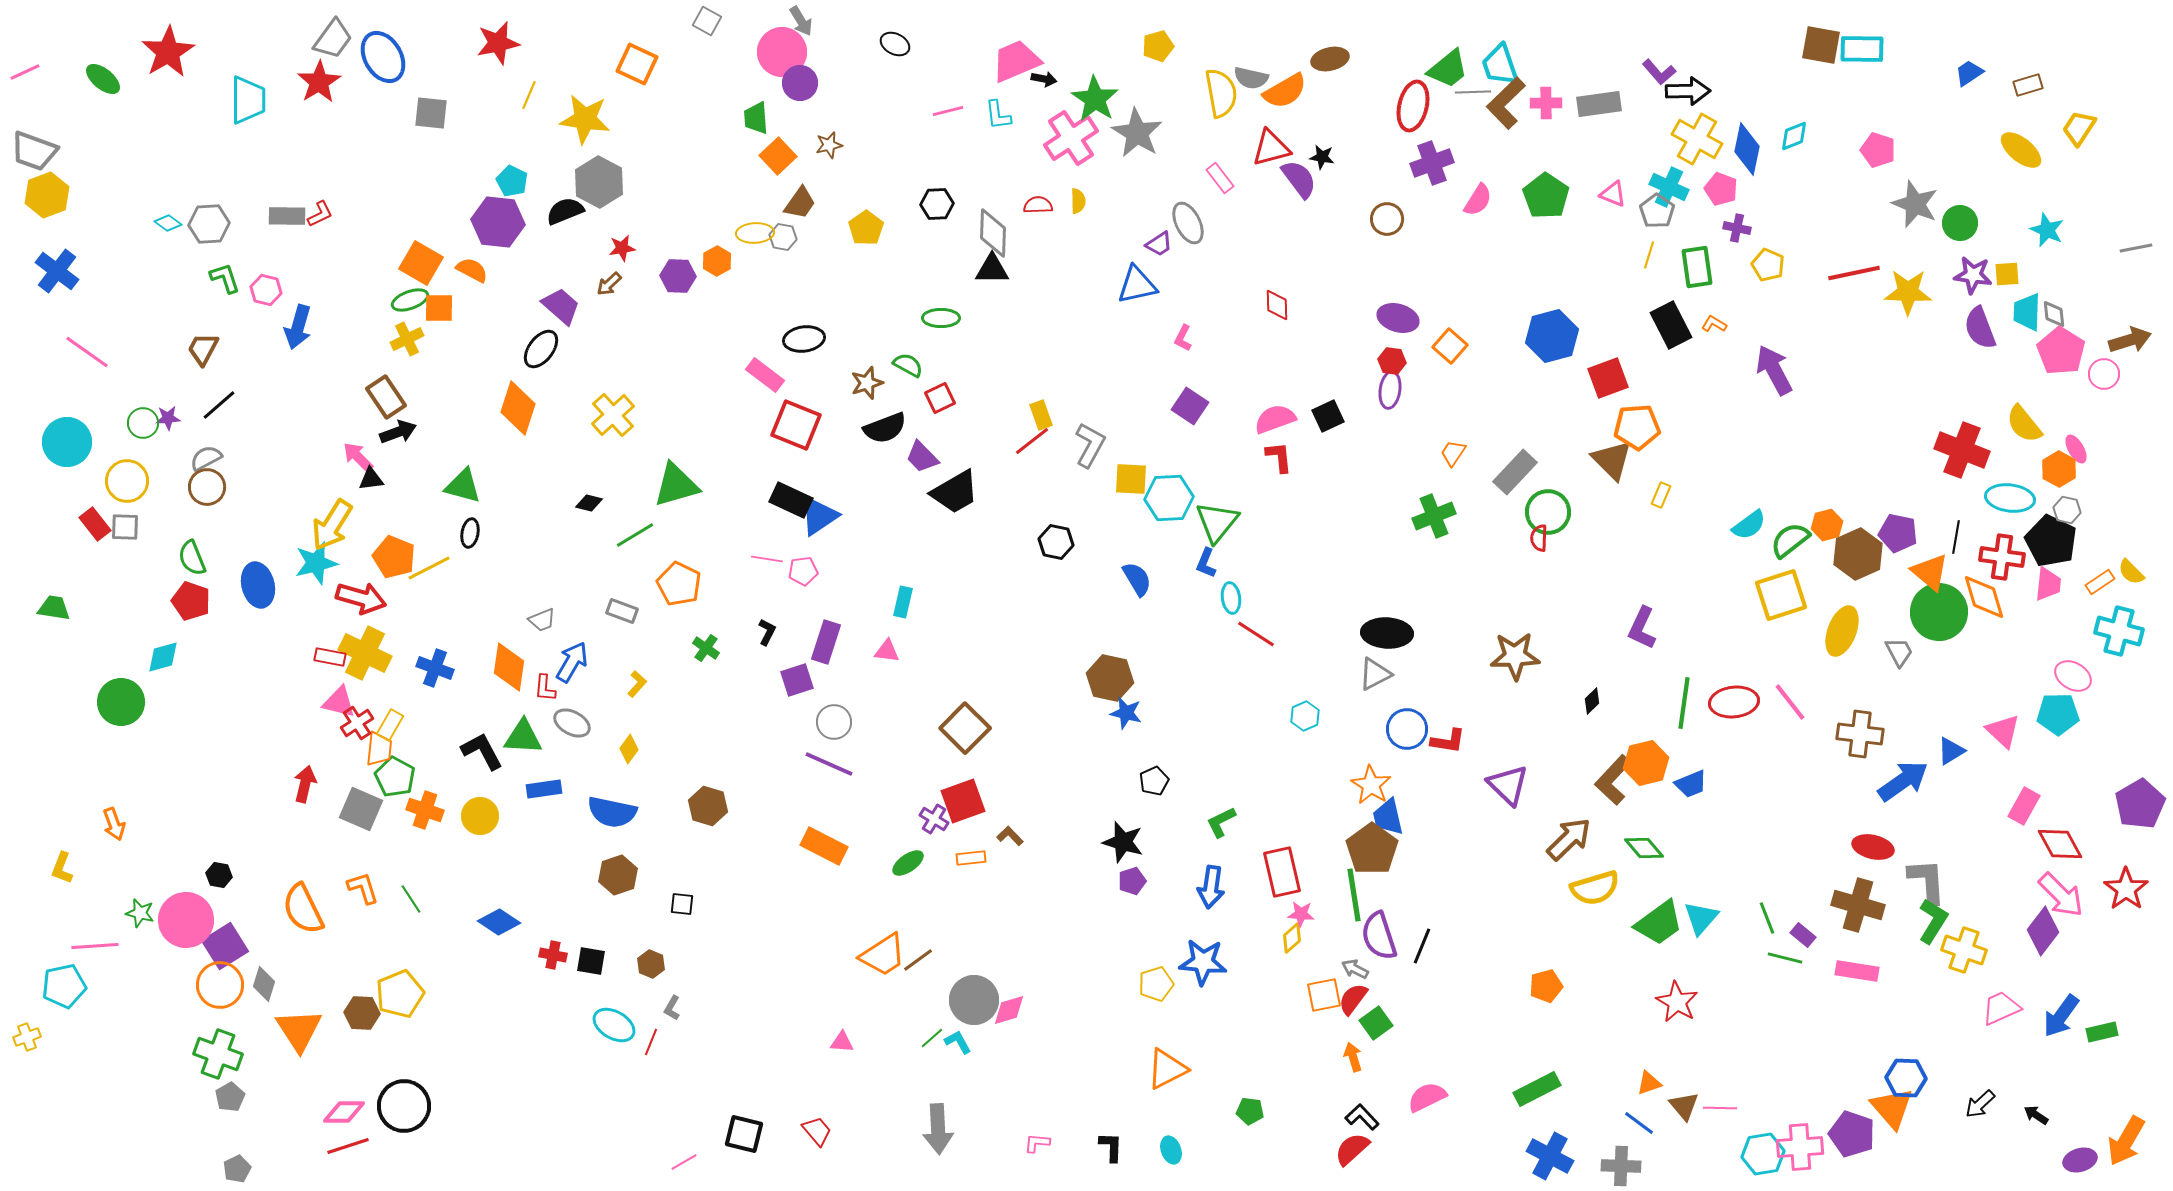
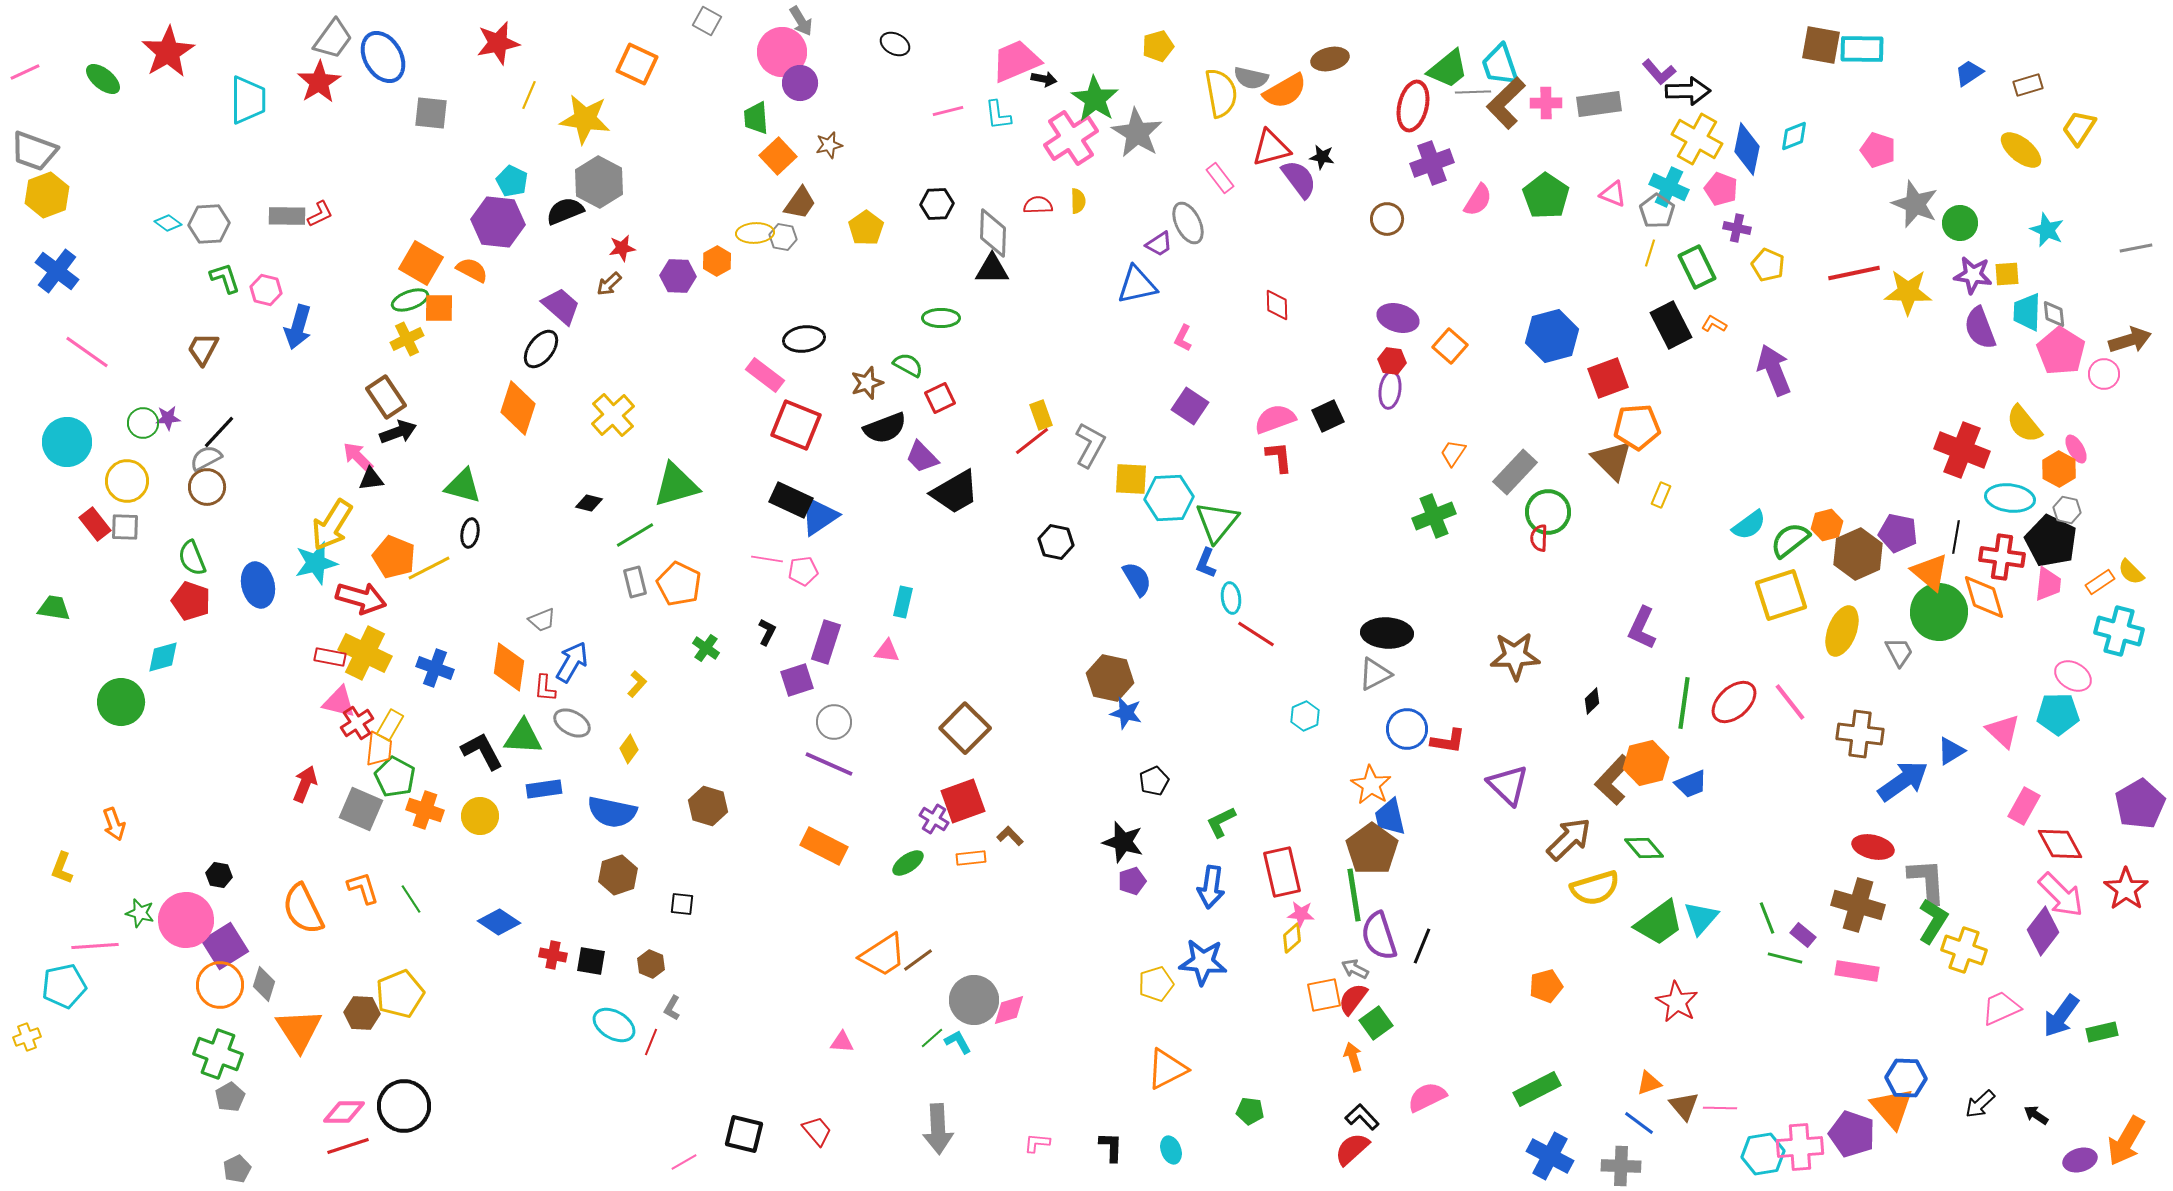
yellow line at (1649, 255): moved 1 px right, 2 px up
green rectangle at (1697, 267): rotated 18 degrees counterclockwise
purple arrow at (1774, 370): rotated 6 degrees clockwise
black line at (219, 405): moved 27 px down; rotated 6 degrees counterclockwise
gray rectangle at (622, 611): moved 13 px right, 29 px up; rotated 56 degrees clockwise
red ellipse at (1734, 702): rotated 36 degrees counterclockwise
red arrow at (305, 784): rotated 9 degrees clockwise
blue trapezoid at (1388, 817): moved 2 px right
